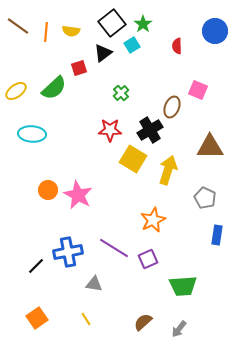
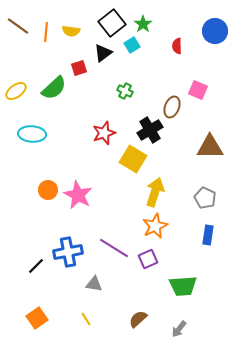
green cross: moved 4 px right, 2 px up; rotated 21 degrees counterclockwise
red star: moved 6 px left, 3 px down; rotated 20 degrees counterclockwise
yellow arrow: moved 13 px left, 22 px down
orange star: moved 2 px right, 6 px down
blue rectangle: moved 9 px left
brown semicircle: moved 5 px left, 3 px up
